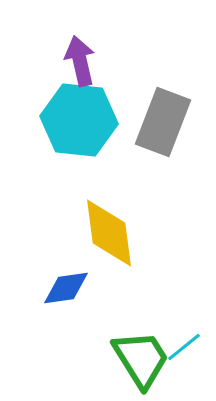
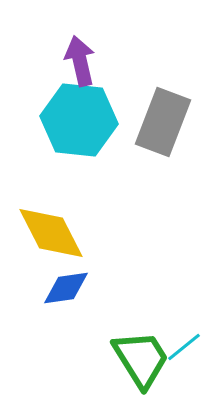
yellow diamond: moved 58 px left; rotated 20 degrees counterclockwise
